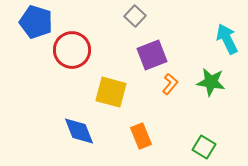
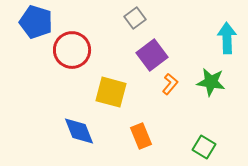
gray square: moved 2 px down; rotated 10 degrees clockwise
cyan arrow: moved 1 px up; rotated 24 degrees clockwise
purple square: rotated 16 degrees counterclockwise
